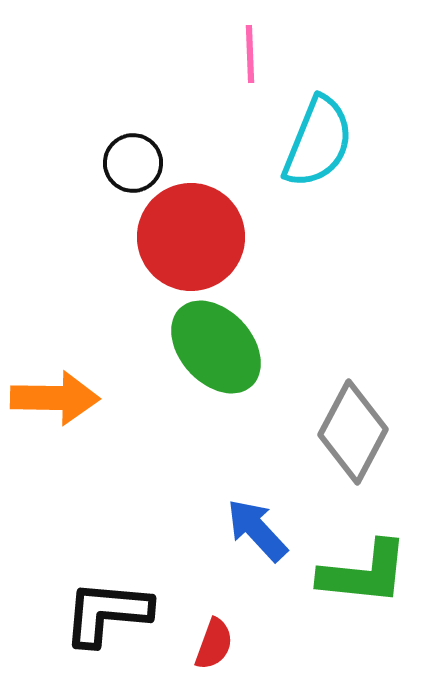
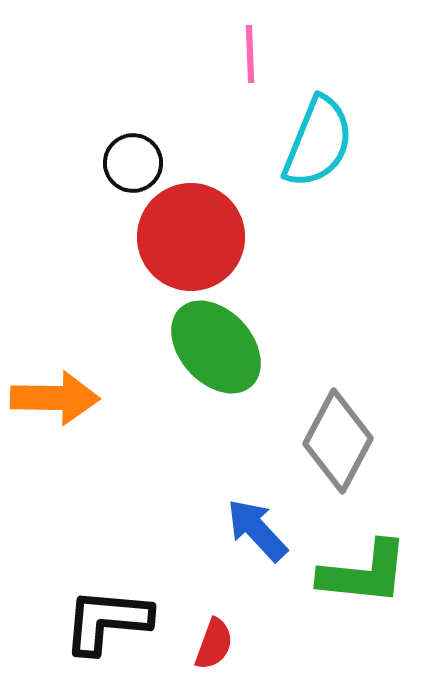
gray diamond: moved 15 px left, 9 px down
black L-shape: moved 8 px down
